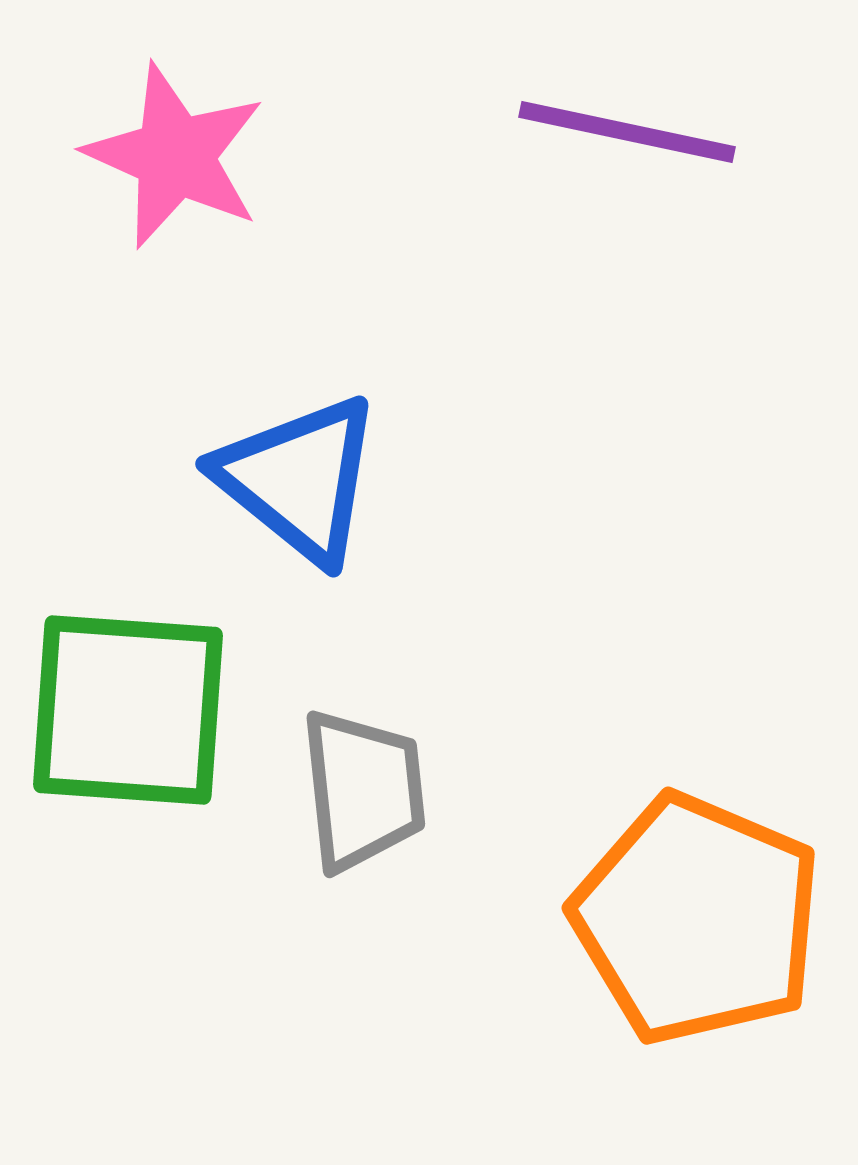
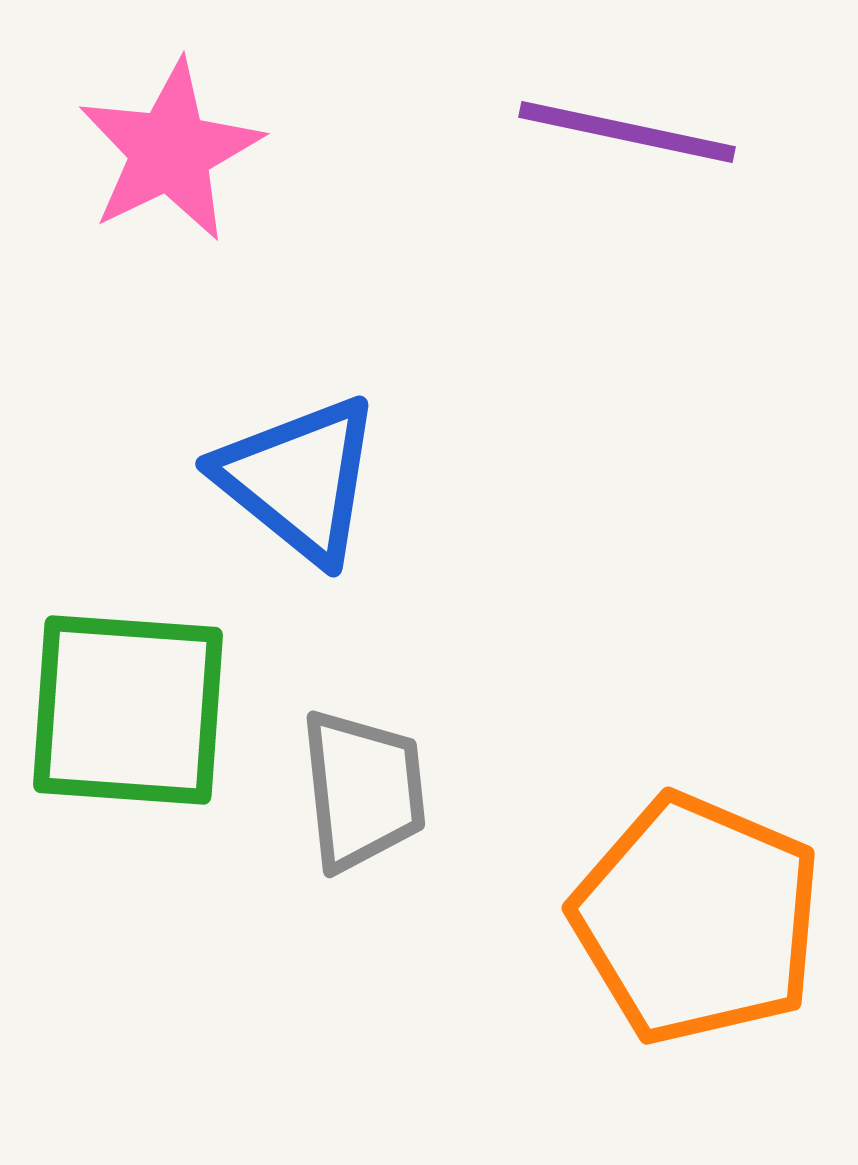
pink star: moved 5 px left, 5 px up; rotated 22 degrees clockwise
